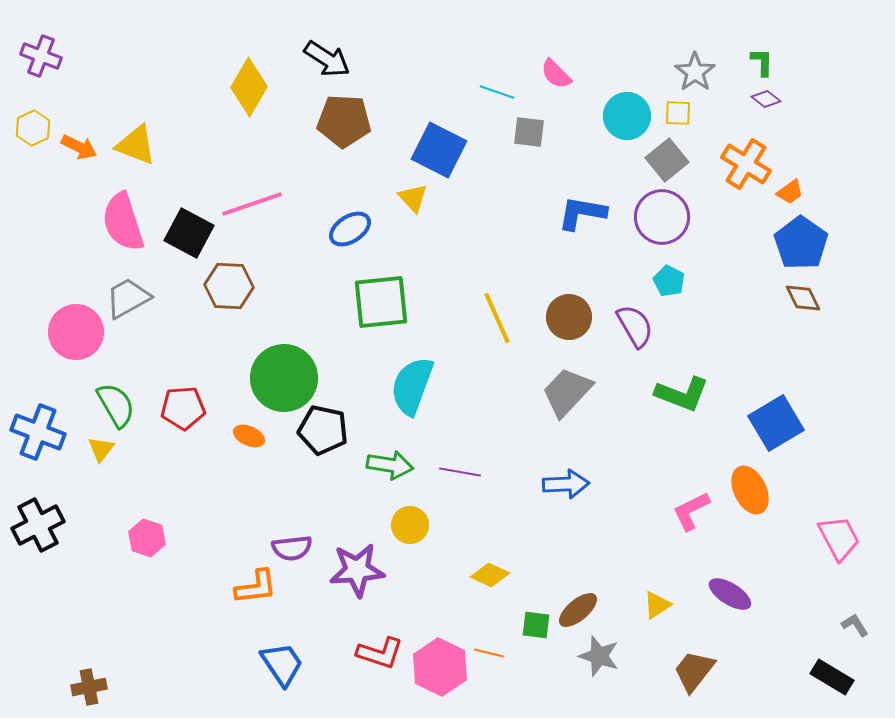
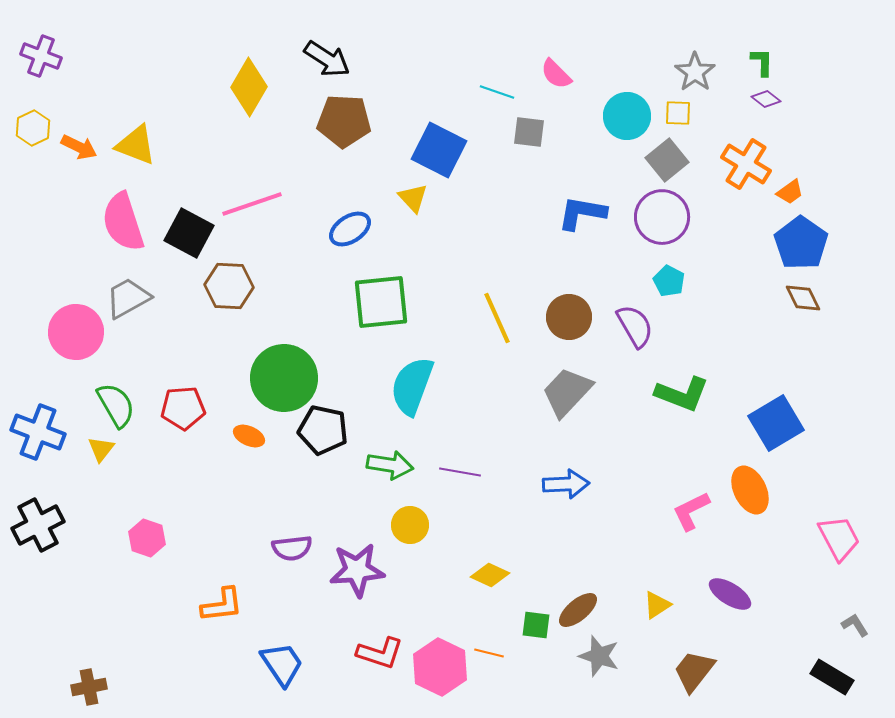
orange L-shape at (256, 587): moved 34 px left, 18 px down
